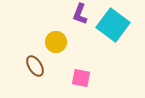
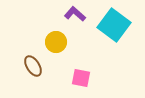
purple L-shape: moved 5 px left; rotated 110 degrees clockwise
cyan square: moved 1 px right
brown ellipse: moved 2 px left
